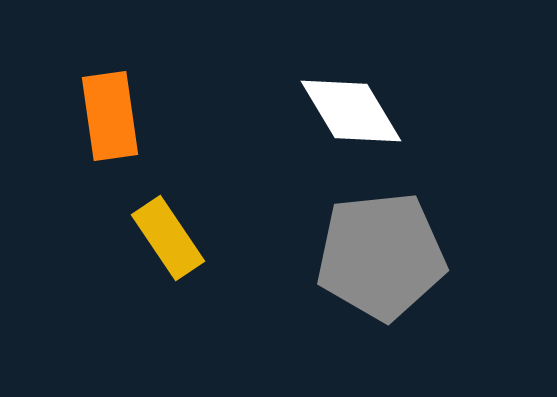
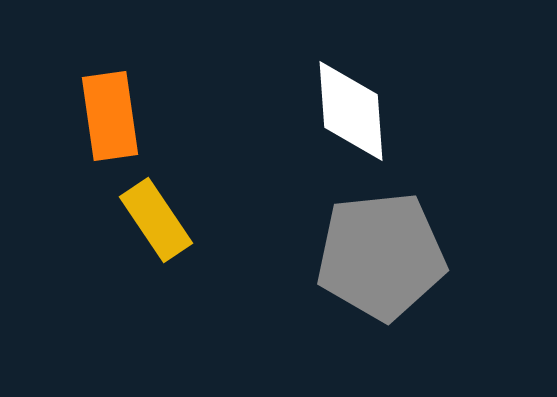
white diamond: rotated 27 degrees clockwise
yellow rectangle: moved 12 px left, 18 px up
